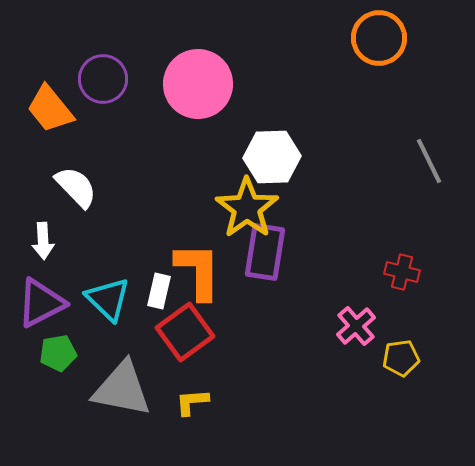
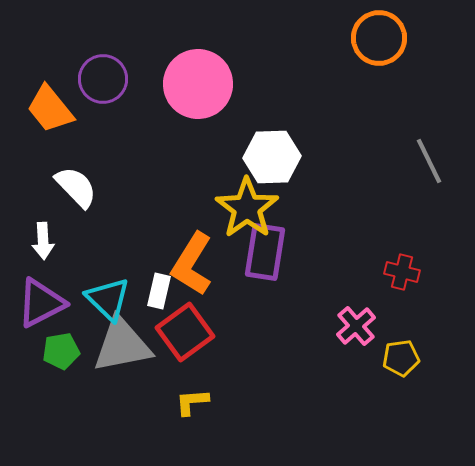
orange L-shape: moved 6 px left, 7 px up; rotated 148 degrees counterclockwise
green pentagon: moved 3 px right, 2 px up
gray triangle: moved 44 px up; rotated 22 degrees counterclockwise
